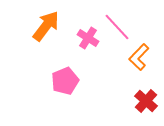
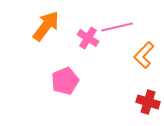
pink line: rotated 60 degrees counterclockwise
orange L-shape: moved 5 px right, 2 px up
red cross: moved 2 px right, 1 px down; rotated 25 degrees counterclockwise
